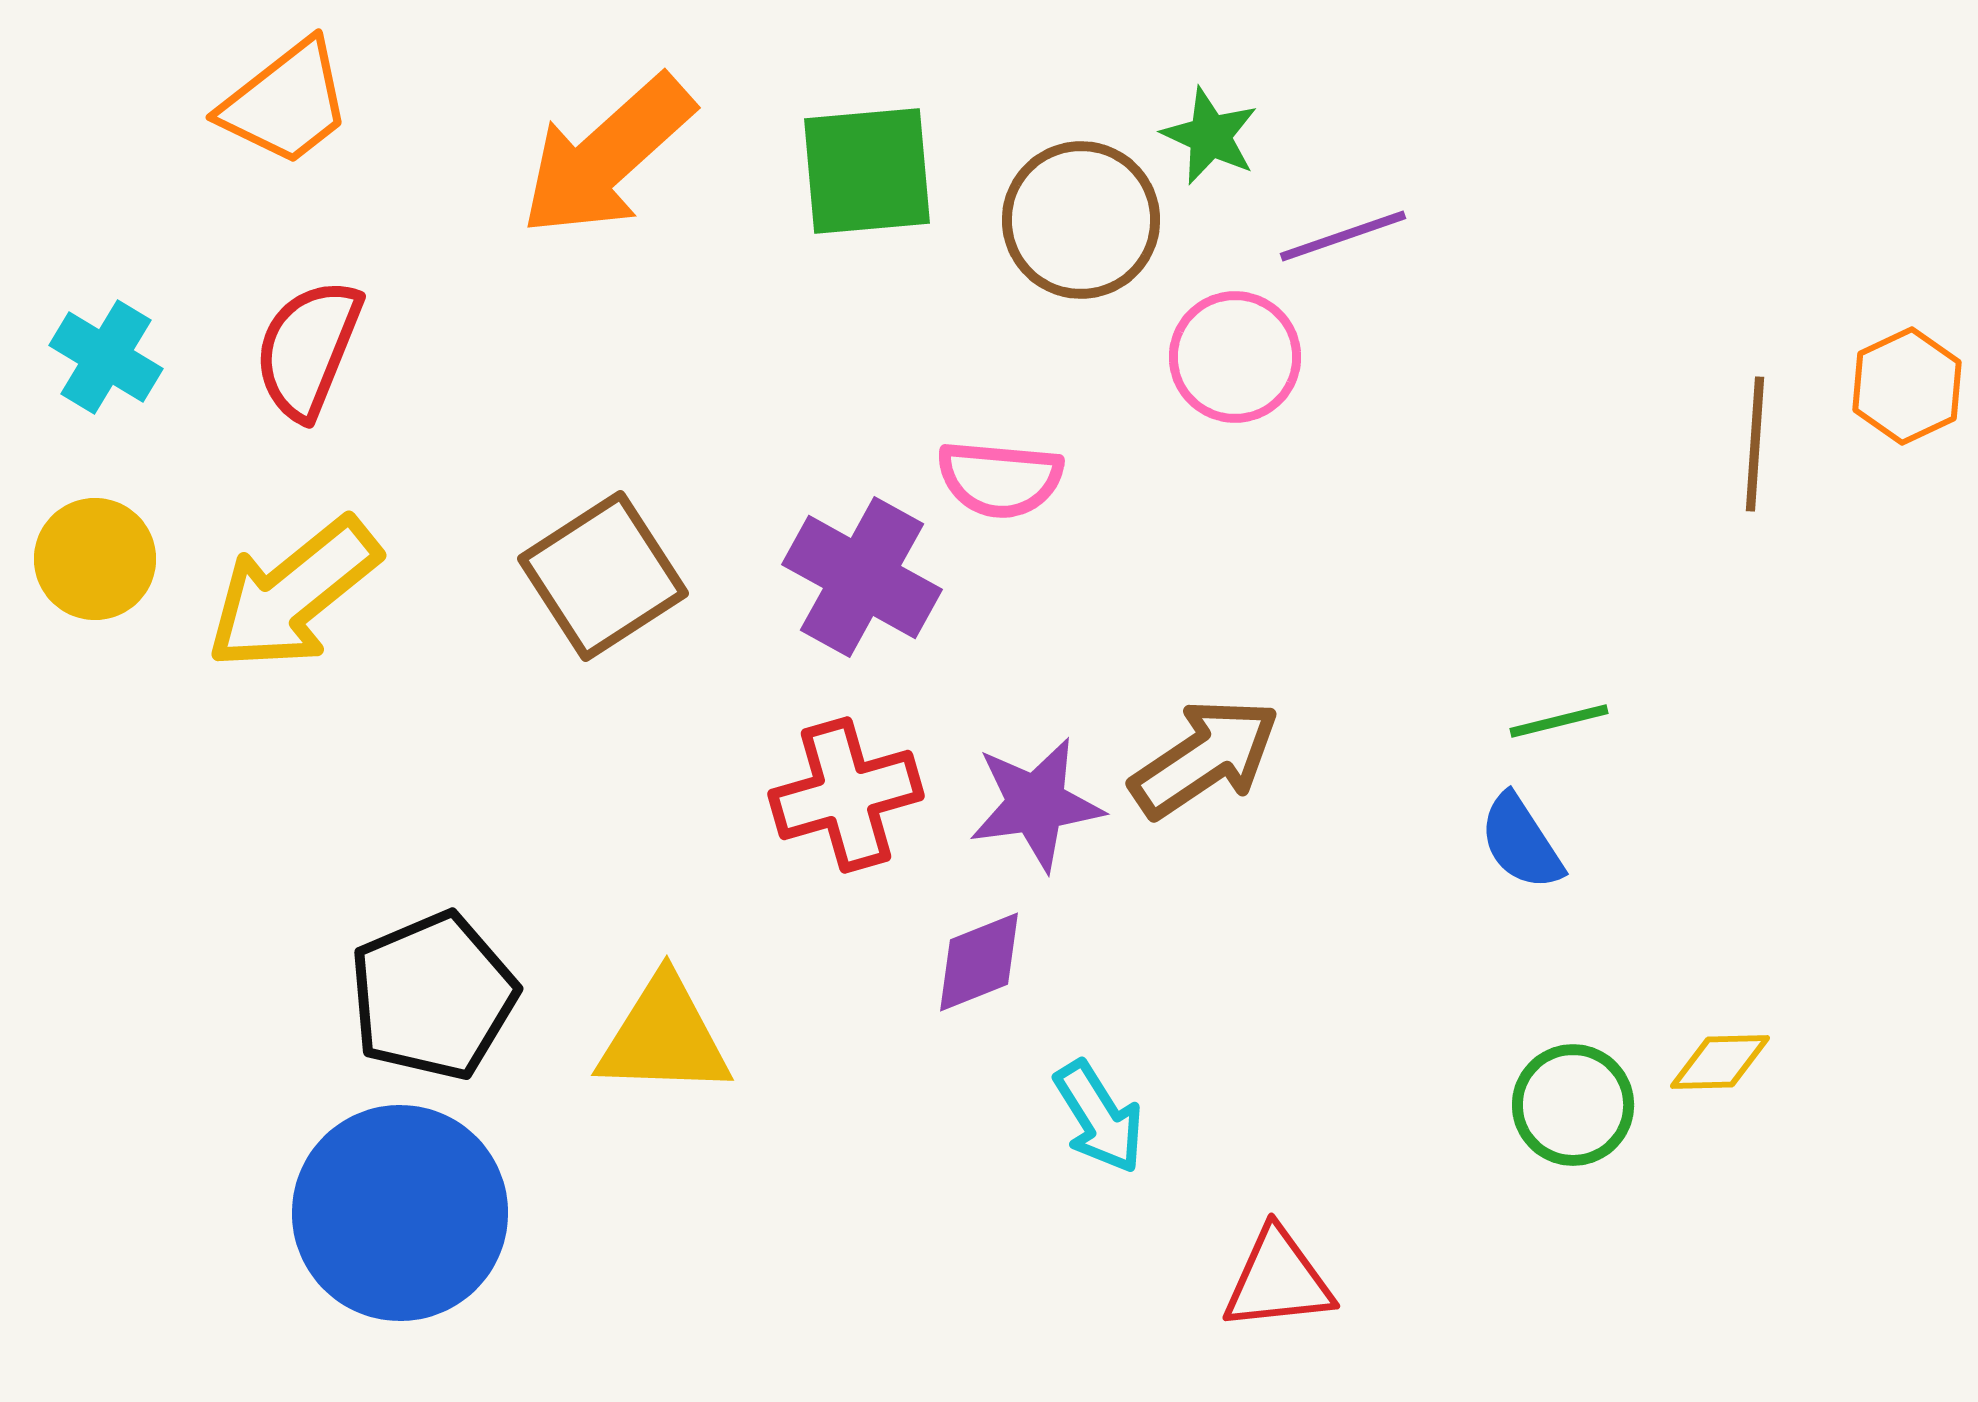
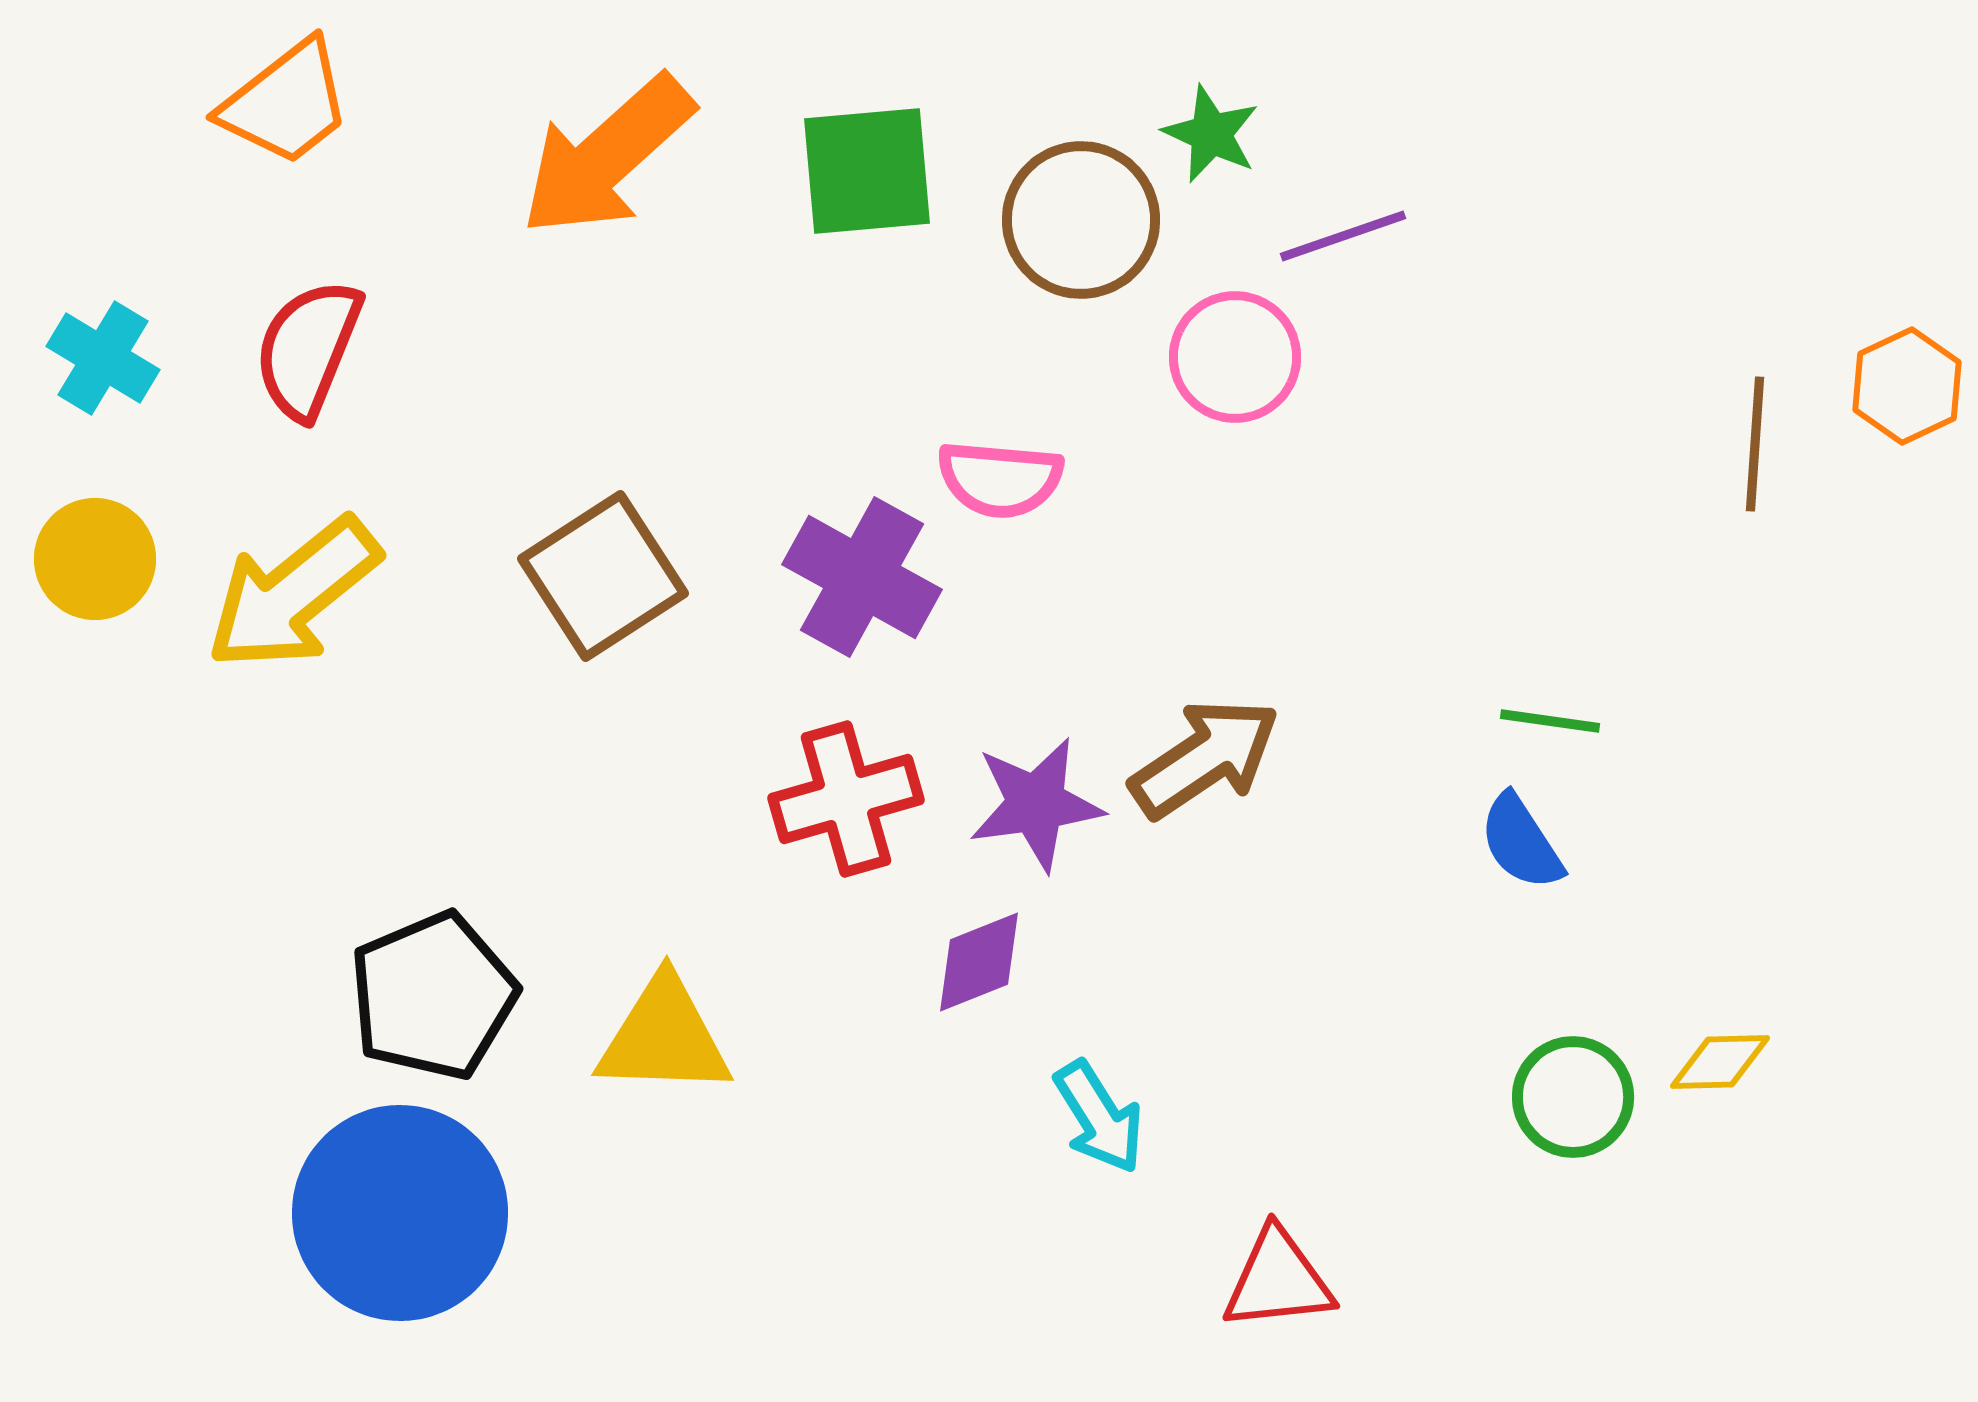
green star: moved 1 px right, 2 px up
cyan cross: moved 3 px left, 1 px down
green line: moved 9 px left; rotated 22 degrees clockwise
red cross: moved 4 px down
green circle: moved 8 px up
